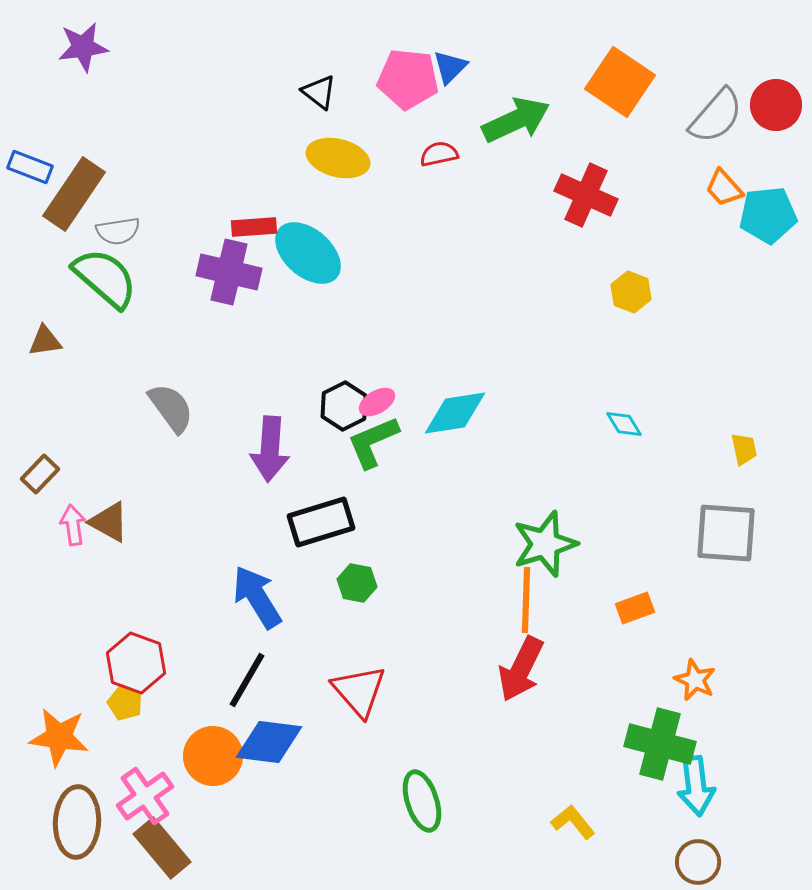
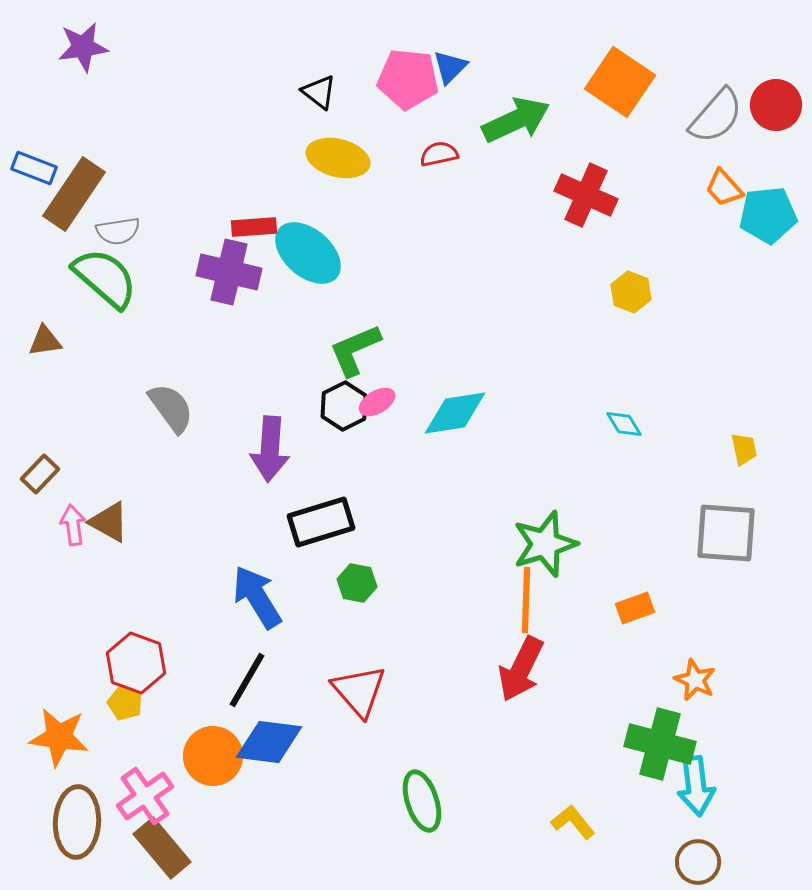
blue rectangle at (30, 167): moved 4 px right, 1 px down
green L-shape at (373, 442): moved 18 px left, 92 px up
